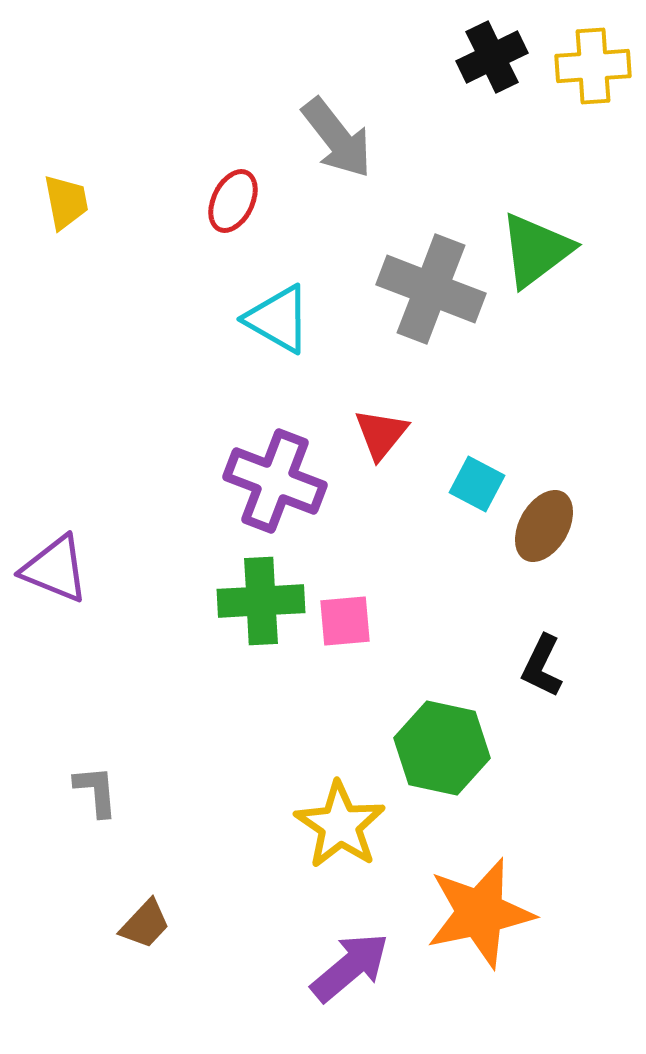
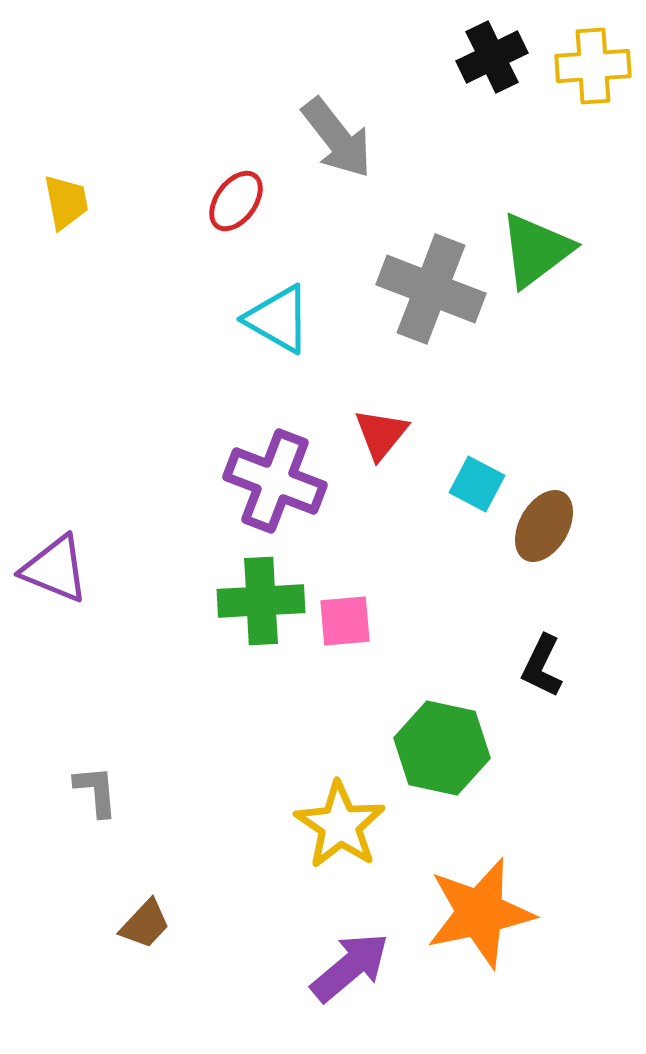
red ellipse: moved 3 px right; rotated 10 degrees clockwise
